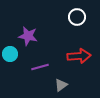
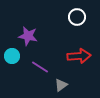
cyan circle: moved 2 px right, 2 px down
purple line: rotated 48 degrees clockwise
